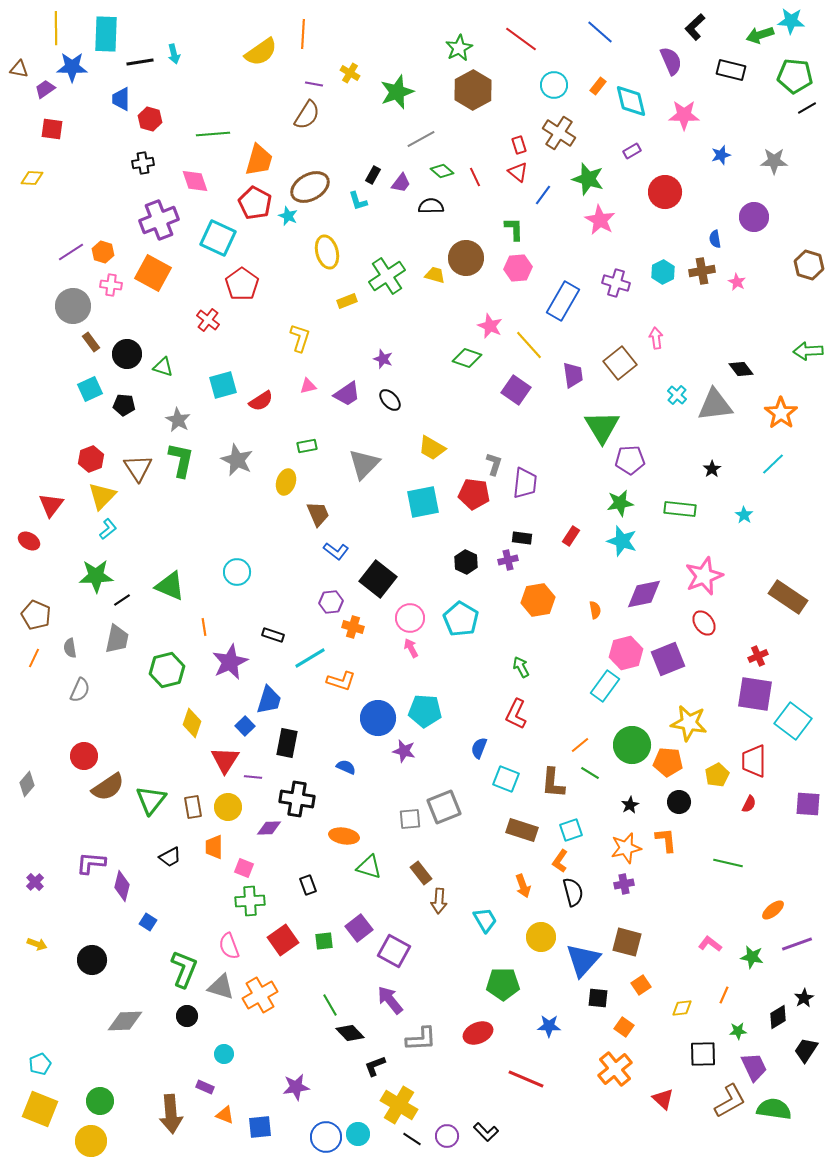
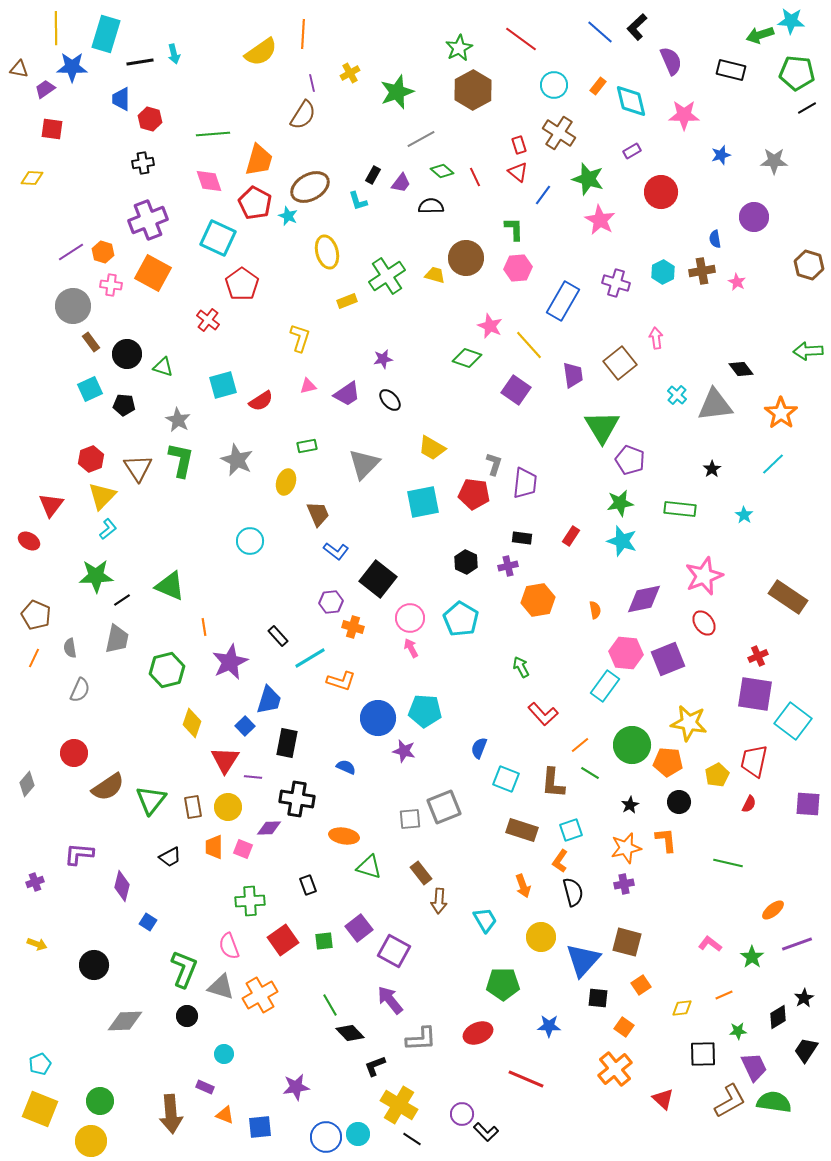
black L-shape at (695, 27): moved 58 px left
cyan rectangle at (106, 34): rotated 15 degrees clockwise
yellow cross at (350, 73): rotated 30 degrees clockwise
green pentagon at (795, 76): moved 2 px right, 3 px up
purple line at (314, 84): moved 2 px left, 1 px up; rotated 66 degrees clockwise
brown semicircle at (307, 115): moved 4 px left
pink diamond at (195, 181): moved 14 px right
red circle at (665, 192): moved 4 px left
purple cross at (159, 220): moved 11 px left
purple star at (383, 359): rotated 30 degrees counterclockwise
purple pentagon at (630, 460): rotated 24 degrees clockwise
purple cross at (508, 560): moved 6 px down
cyan circle at (237, 572): moved 13 px right, 31 px up
purple diamond at (644, 594): moved 5 px down
black rectangle at (273, 635): moved 5 px right, 1 px down; rotated 30 degrees clockwise
pink hexagon at (626, 653): rotated 20 degrees clockwise
red L-shape at (516, 714): moved 27 px right; rotated 68 degrees counterclockwise
red circle at (84, 756): moved 10 px left, 3 px up
red trapezoid at (754, 761): rotated 12 degrees clockwise
purple L-shape at (91, 863): moved 12 px left, 9 px up
pink square at (244, 868): moved 1 px left, 19 px up
purple cross at (35, 882): rotated 24 degrees clockwise
green star at (752, 957): rotated 25 degrees clockwise
black circle at (92, 960): moved 2 px right, 5 px down
orange line at (724, 995): rotated 42 degrees clockwise
green semicircle at (774, 1109): moved 7 px up
purple circle at (447, 1136): moved 15 px right, 22 px up
